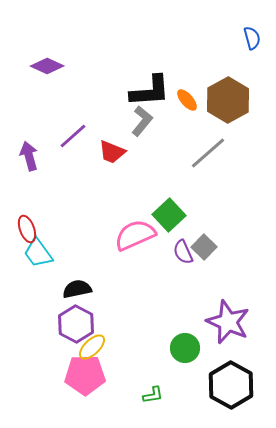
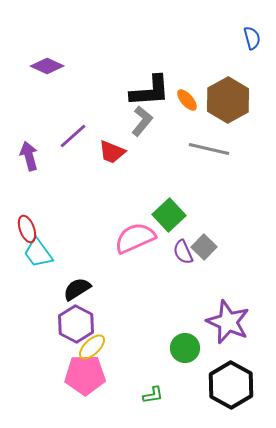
gray line: moved 1 px right, 4 px up; rotated 54 degrees clockwise
pink semicircle: moved 3 px down
black semicircle: rotated 20 degrees counterclockwise
